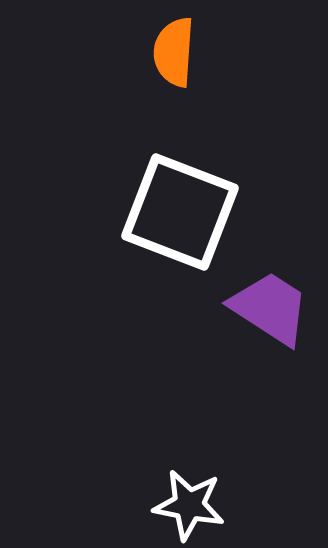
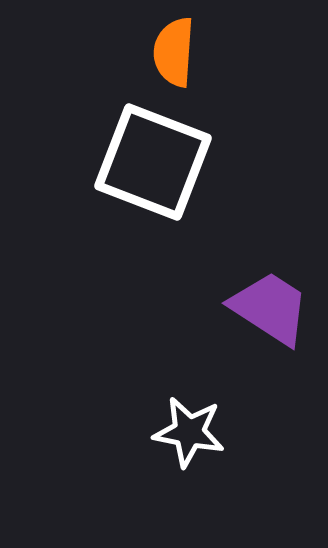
white square: moved 27 px left, 50 px up
white star: moved 73 px up
